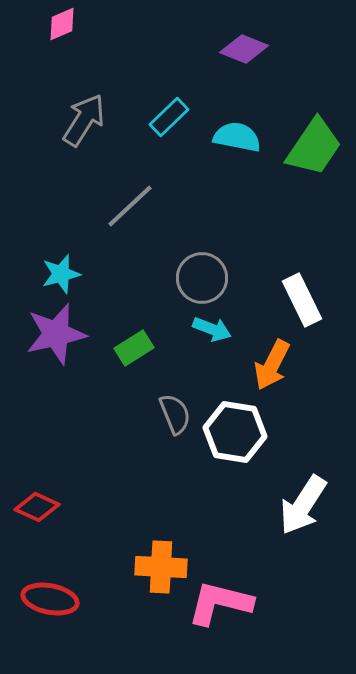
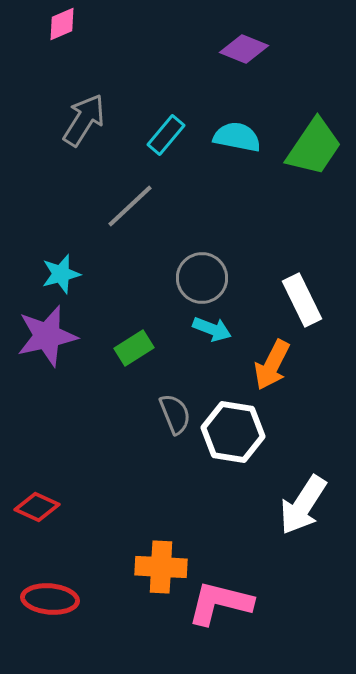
cyan rectangle: moved 3 px left, 18 px down; rotated 6 degrees counterclockwise
purple star: moved 9 px left, 2 px down
white hexagon: moved 2 px left
red ellipse: rotated 6 degrees counterclockwise
